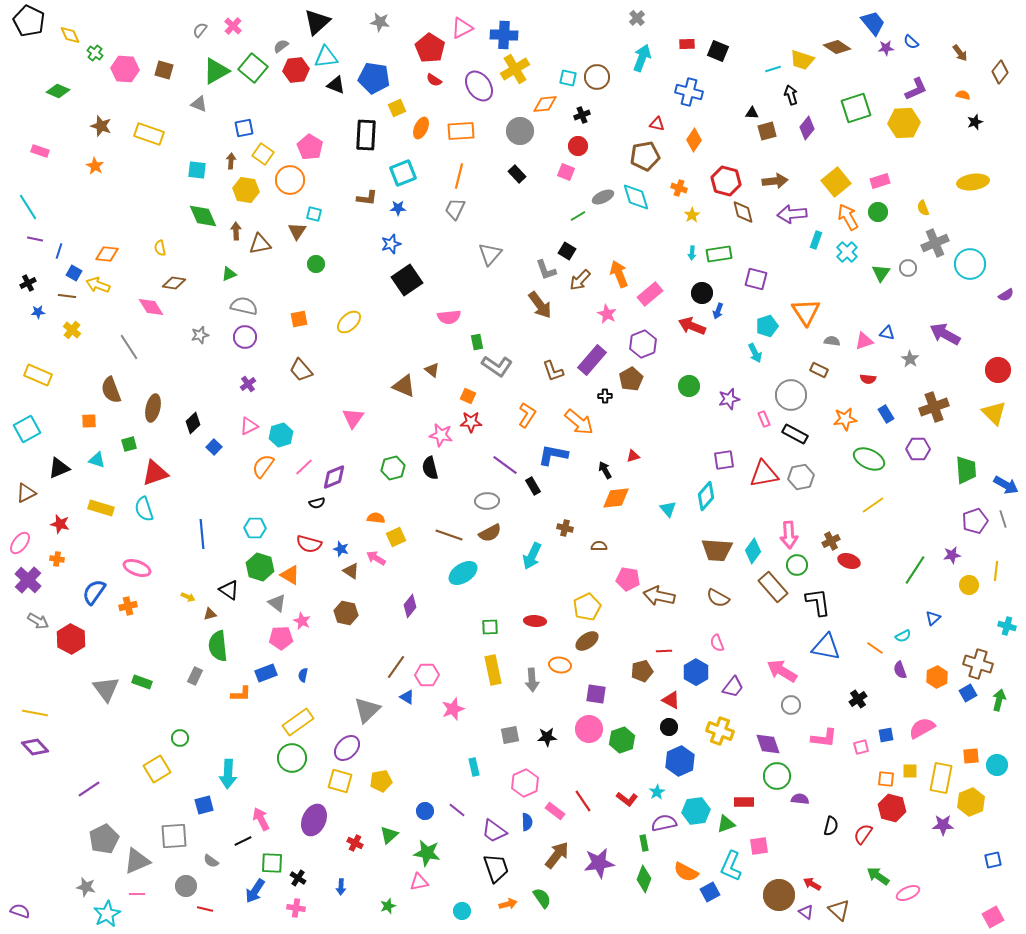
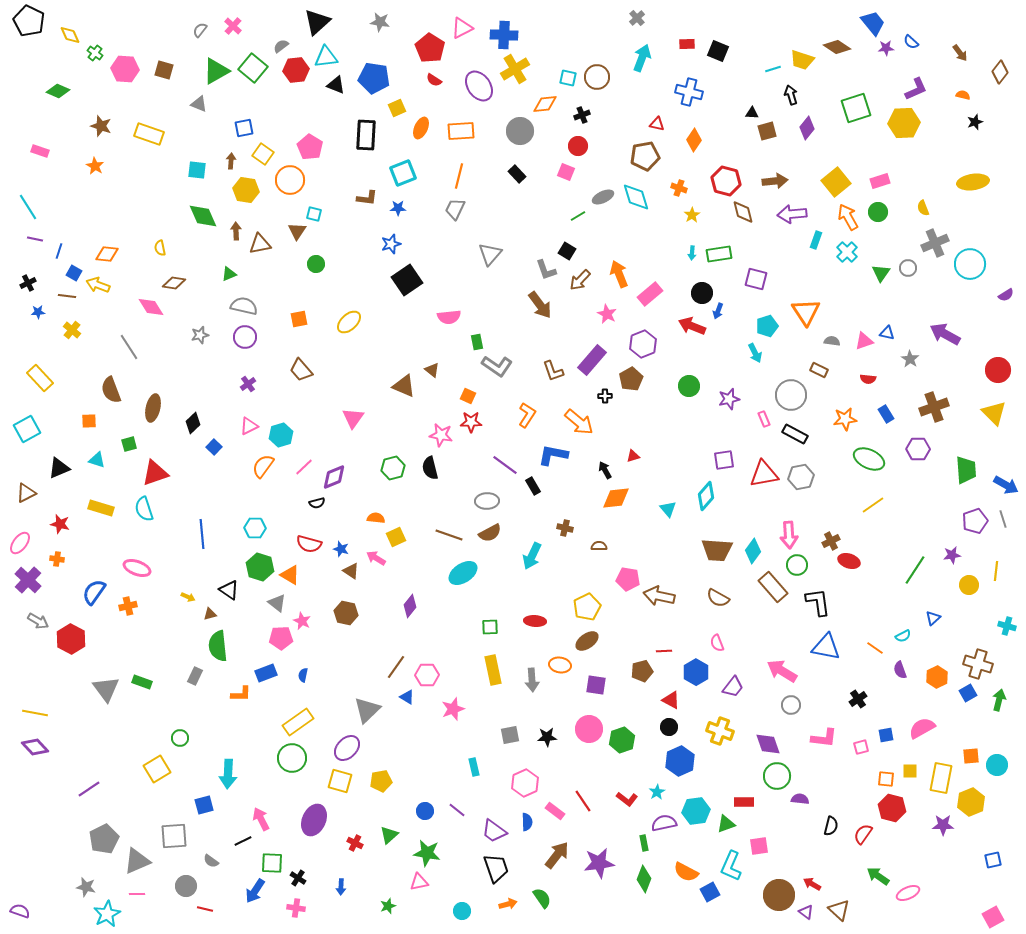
yellow rectangle at (38, 375): moved 2 px right, 3 px down; rotated 24 degrees clockwise
purple square at (596, 694): moved 9 px up
